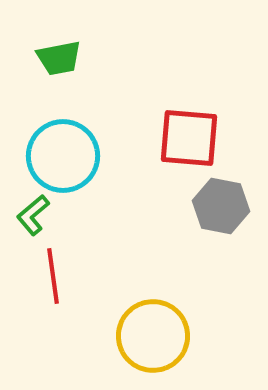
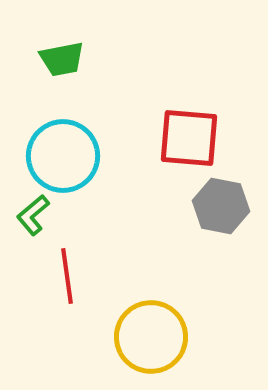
green trapezoid: moved 3 px right, 1 px down
red line: moved 14 px right
yellow circle: moved 2 px left, 1 px down
